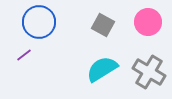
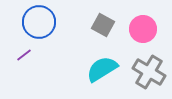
pink circle: moved 5 px left, 7 px down
